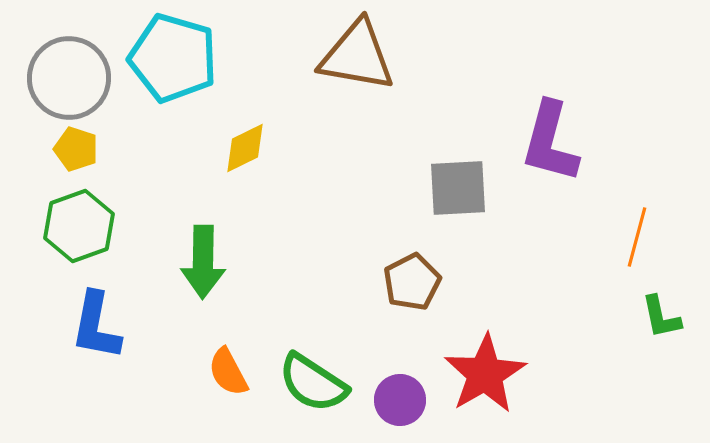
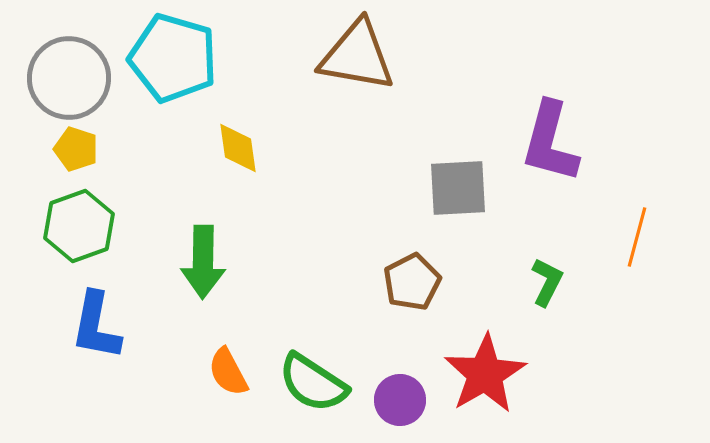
yellow diamond: moved 7 px left; rotated 72 degrees counterclockwise
green L-shape: moved 114 px left, 35 px up; rotated 141 degrees counterclockwise
